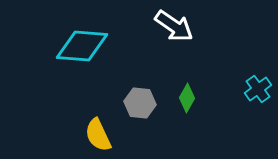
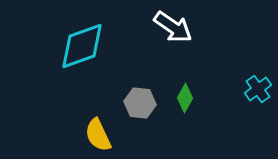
white arrow: moved 1 px left, 1 px down
cyan diamond: rotated 24 degrees counterclockwise
green diamond: moved 2 px left
